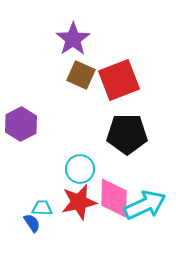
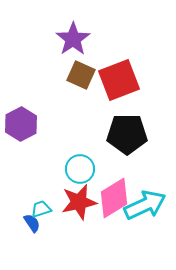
pink diamond: rotated 57 degrees clockwise
cyan trapezoid: moved 1 px left, 1 px down; rotated 20 degrees counterclockwise
